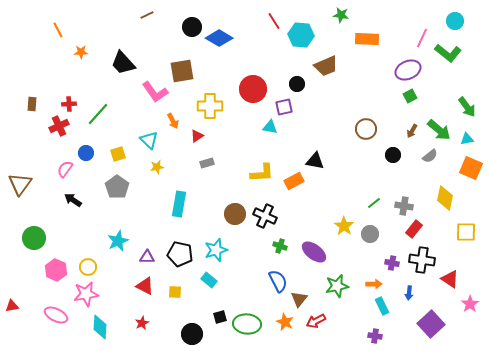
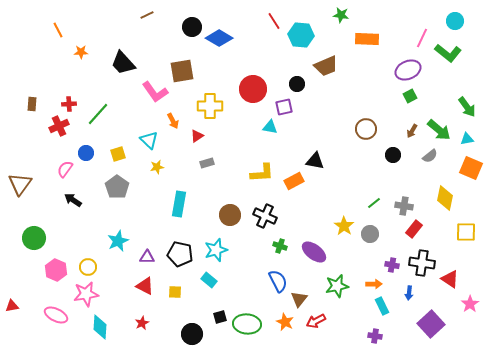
brown circle at (235, 214): moved 5 px left, 1 px down
black cross at (422, 260): moved 3 px down
purple cross at (392, 263): moved 2 px down
